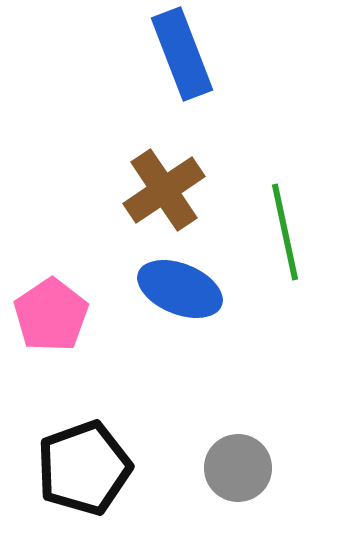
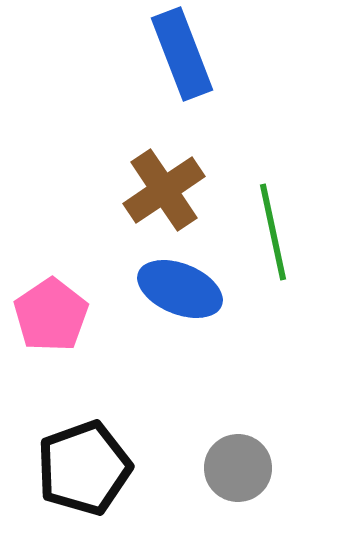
green line: moved 12 px left
